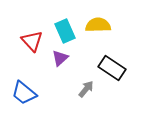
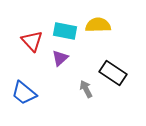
cyan rectangle: rotated 55 degrees counterclockwise
black rectangle: moved 1 px right, 5 px down
gray arrow: rotated 66 degrees counterclockwise
